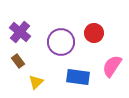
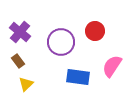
red circle: moved 1 px right, 2 px up
yellow triangle: moved 10 px left, 2 px down
